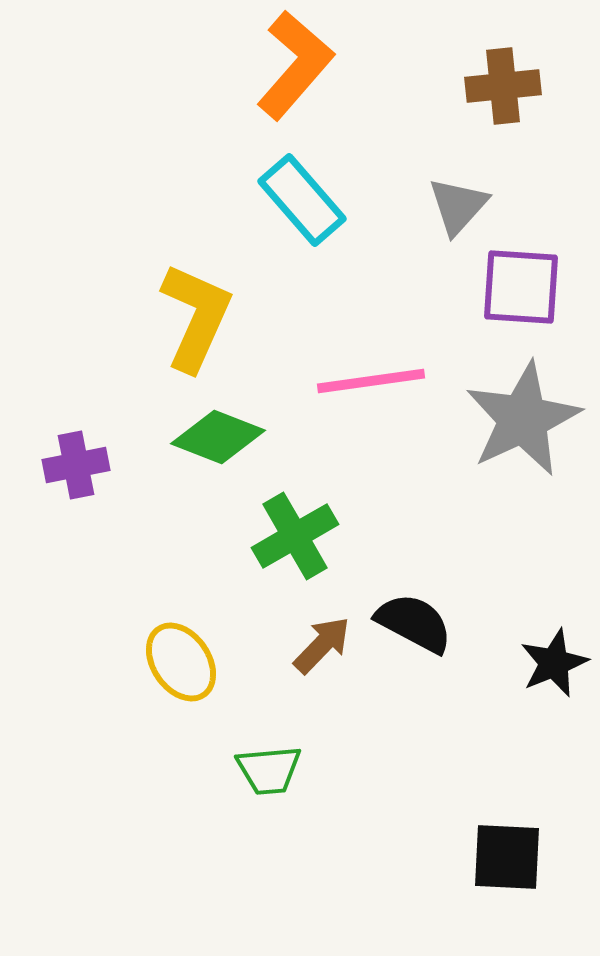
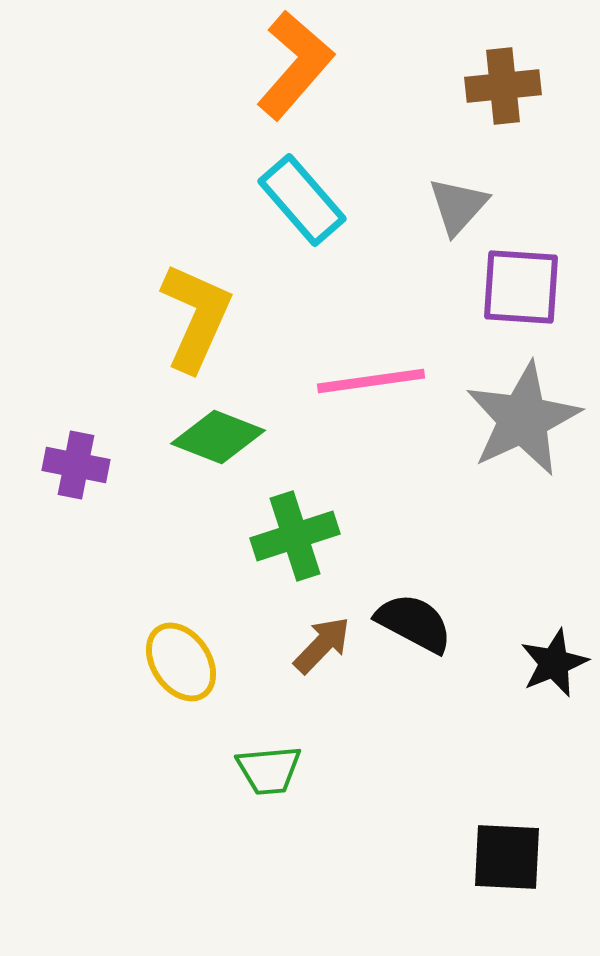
purple cross: rotated 22 degrees clockwise
green cross: rotated 12 degrees clockwise
